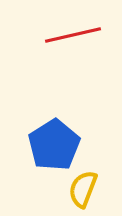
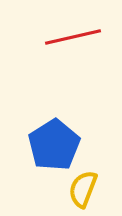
red line: moved 2 px down
